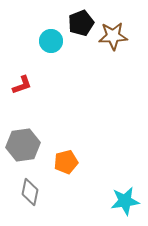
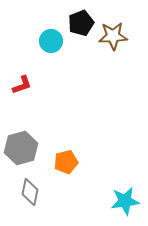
gray hexagon: moved 2 px left, 3 px down; rotated 8 degrees counterclockwise
